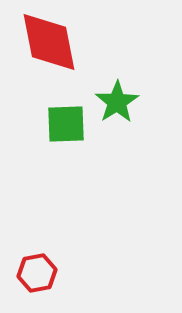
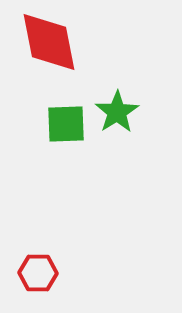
green star: moved 10 px down
red hexagon: moved 1 px right; rotated 12 degrees clockwise
